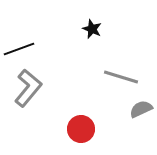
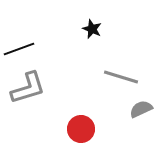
gray L-shape: rotated 33 degrees clockwise
